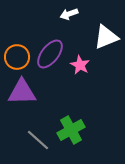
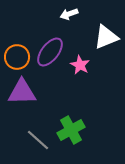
purple ellipse: moved 2 px up
